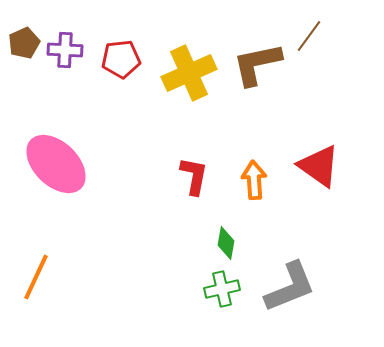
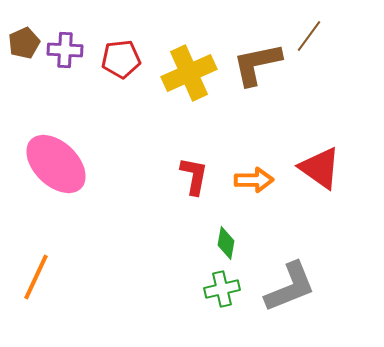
red triangle: moved 1 px right, 2 px down
orange arrow: rotated 93 degrees clockwise
